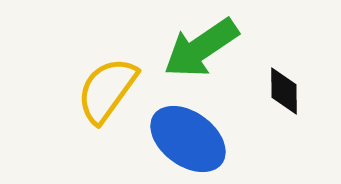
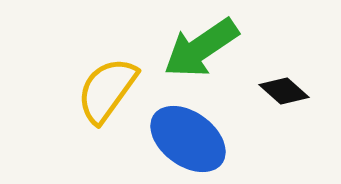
black diamond: rotated 48 degrees counterclockwise
